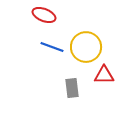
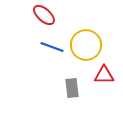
red ellipse: rotated 20 degrees clockwise
yellow circle: moved 2 px up
